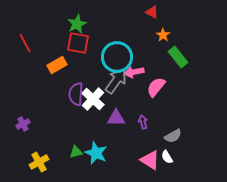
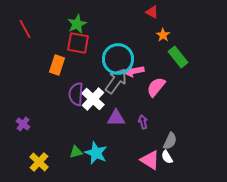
red line: moved 14 px up
cyan circle: moved 1 px right, 2 px down
orange rectangle: rotated 42 degrees counterclockwise
pink arrow: moved 1 px up
purple cross: rotated 24 degrees counterclockwise
gray semicircle: moved 3 px left, 5 px down; rotated 36 degrees counterclockwise
yellow cross: rotated 18 degrees counterclockwise
